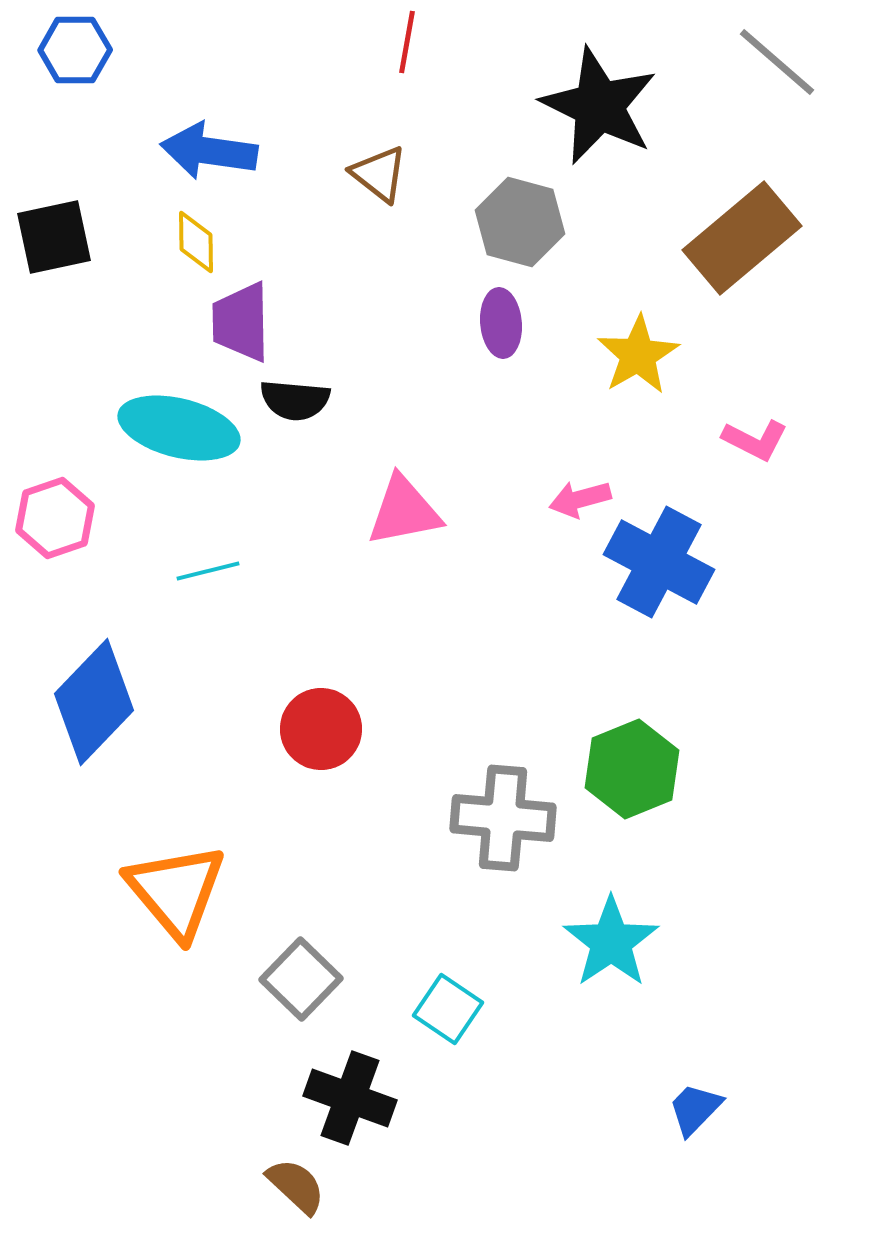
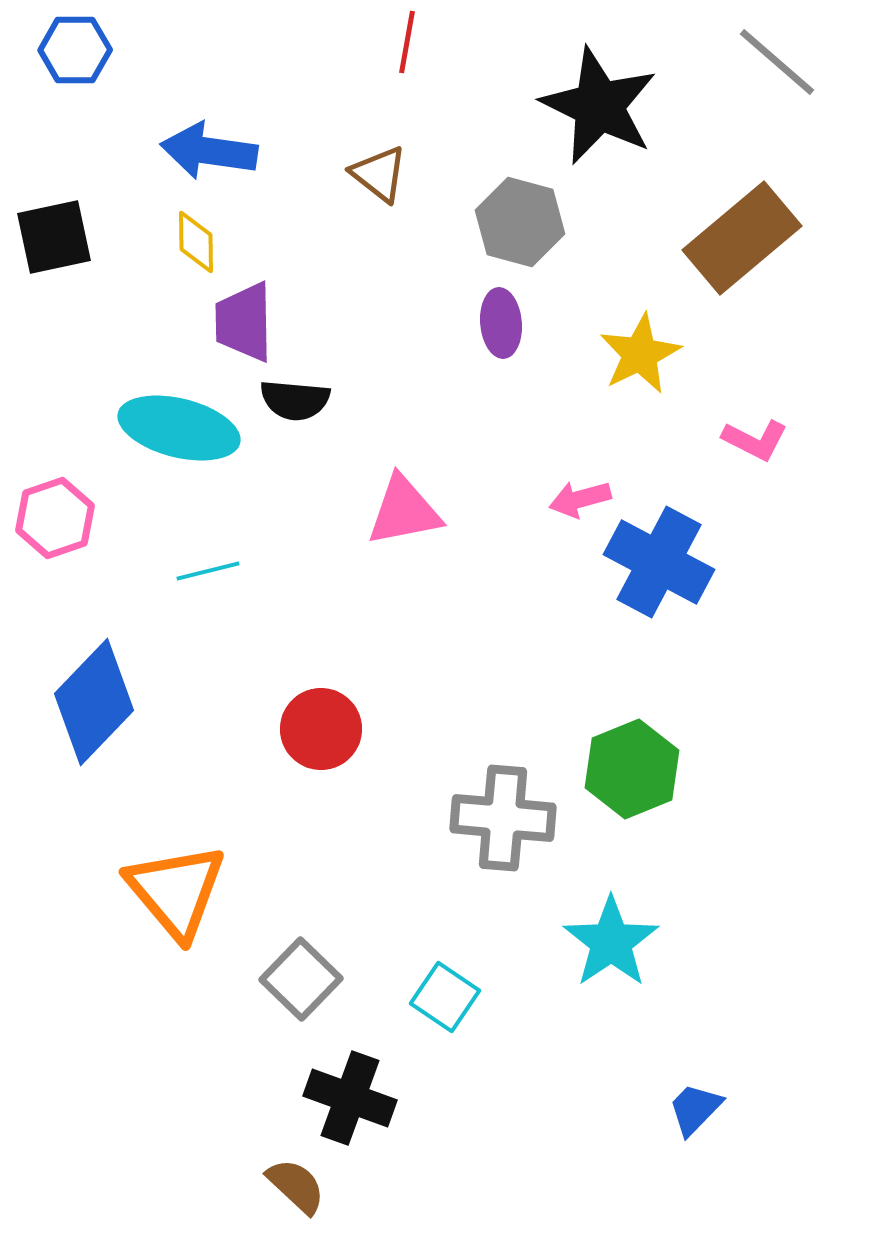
purple trapezoid: moved 3 px right
yellow star: moved 2 px right, 1 px up; rotated 4 degrees clockwise
cyan square: moved 3 px left, 12 px up
